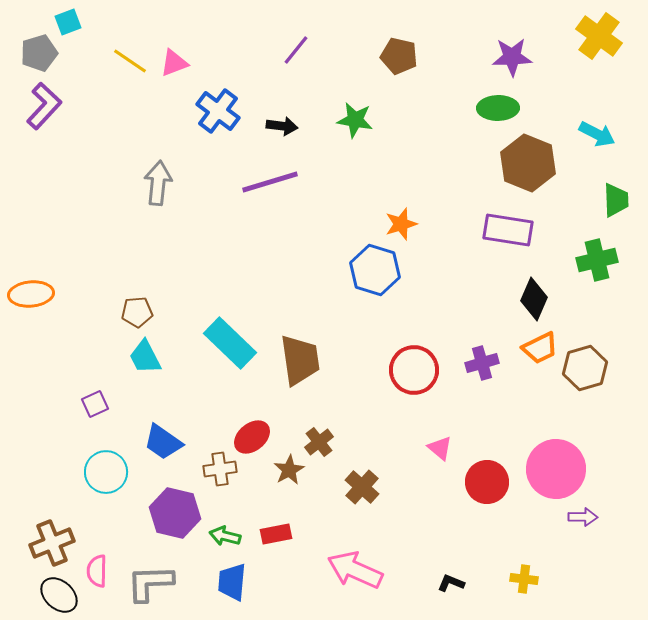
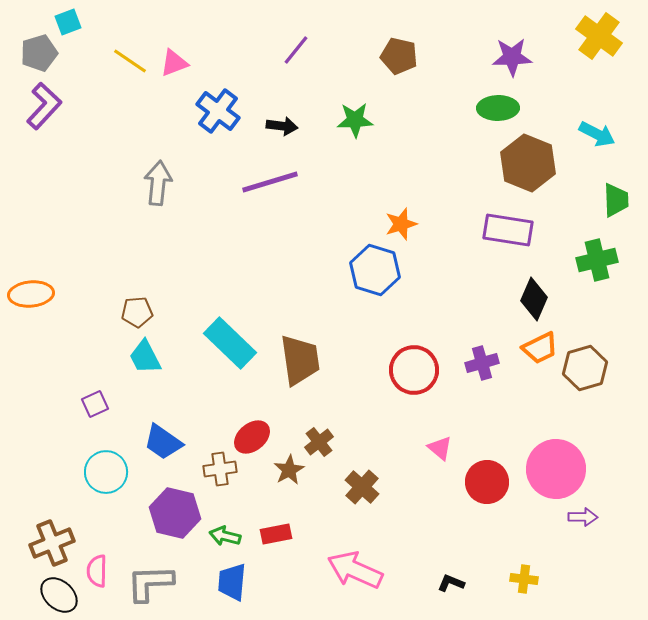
green star at (355, 120): rotated 12 degrees counterclockwise
